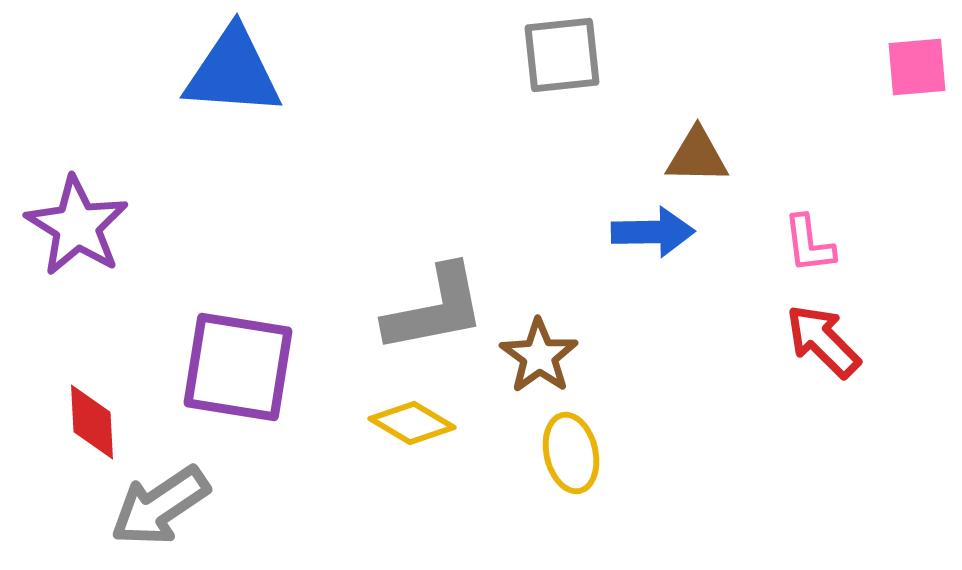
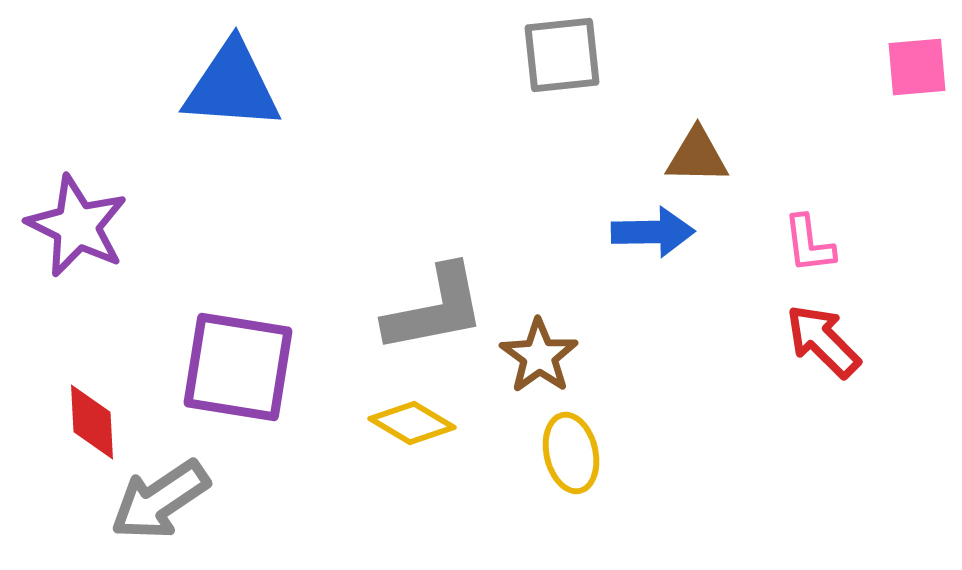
blue triangle: moved 1 px left, 14 px down
purple star: rotated 6 degrees counterclockwise
gray arrow: moved 6 px up
